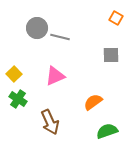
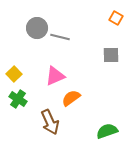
orange semicircle: moved 22 px left, 4 px up
